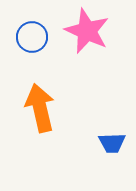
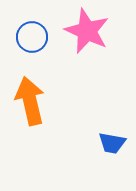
orange arrow: moved 10 px left, 7 px up
blue trapezoid: rotated 12 degrees clockwise
